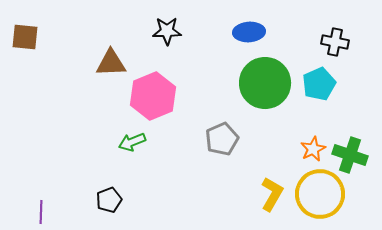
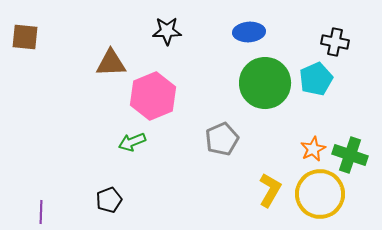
cyan pentagon: moved 3 px left, 5 px up
yellow L-shape: moved 2 px left, 4 px up
